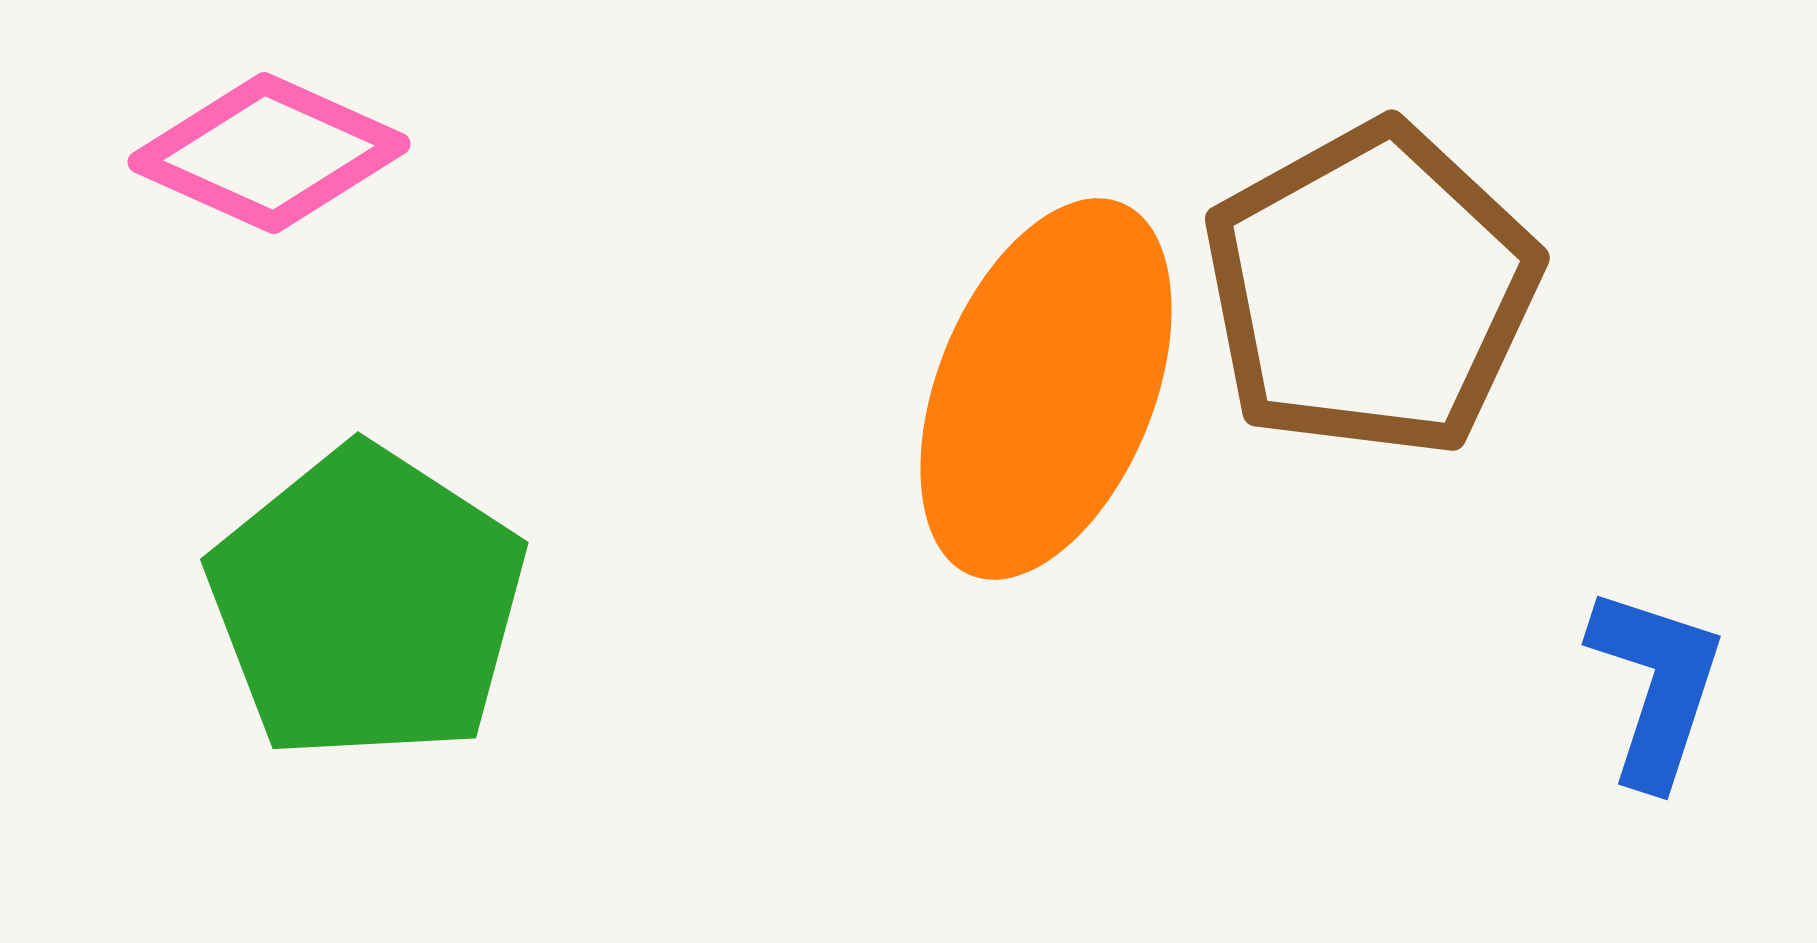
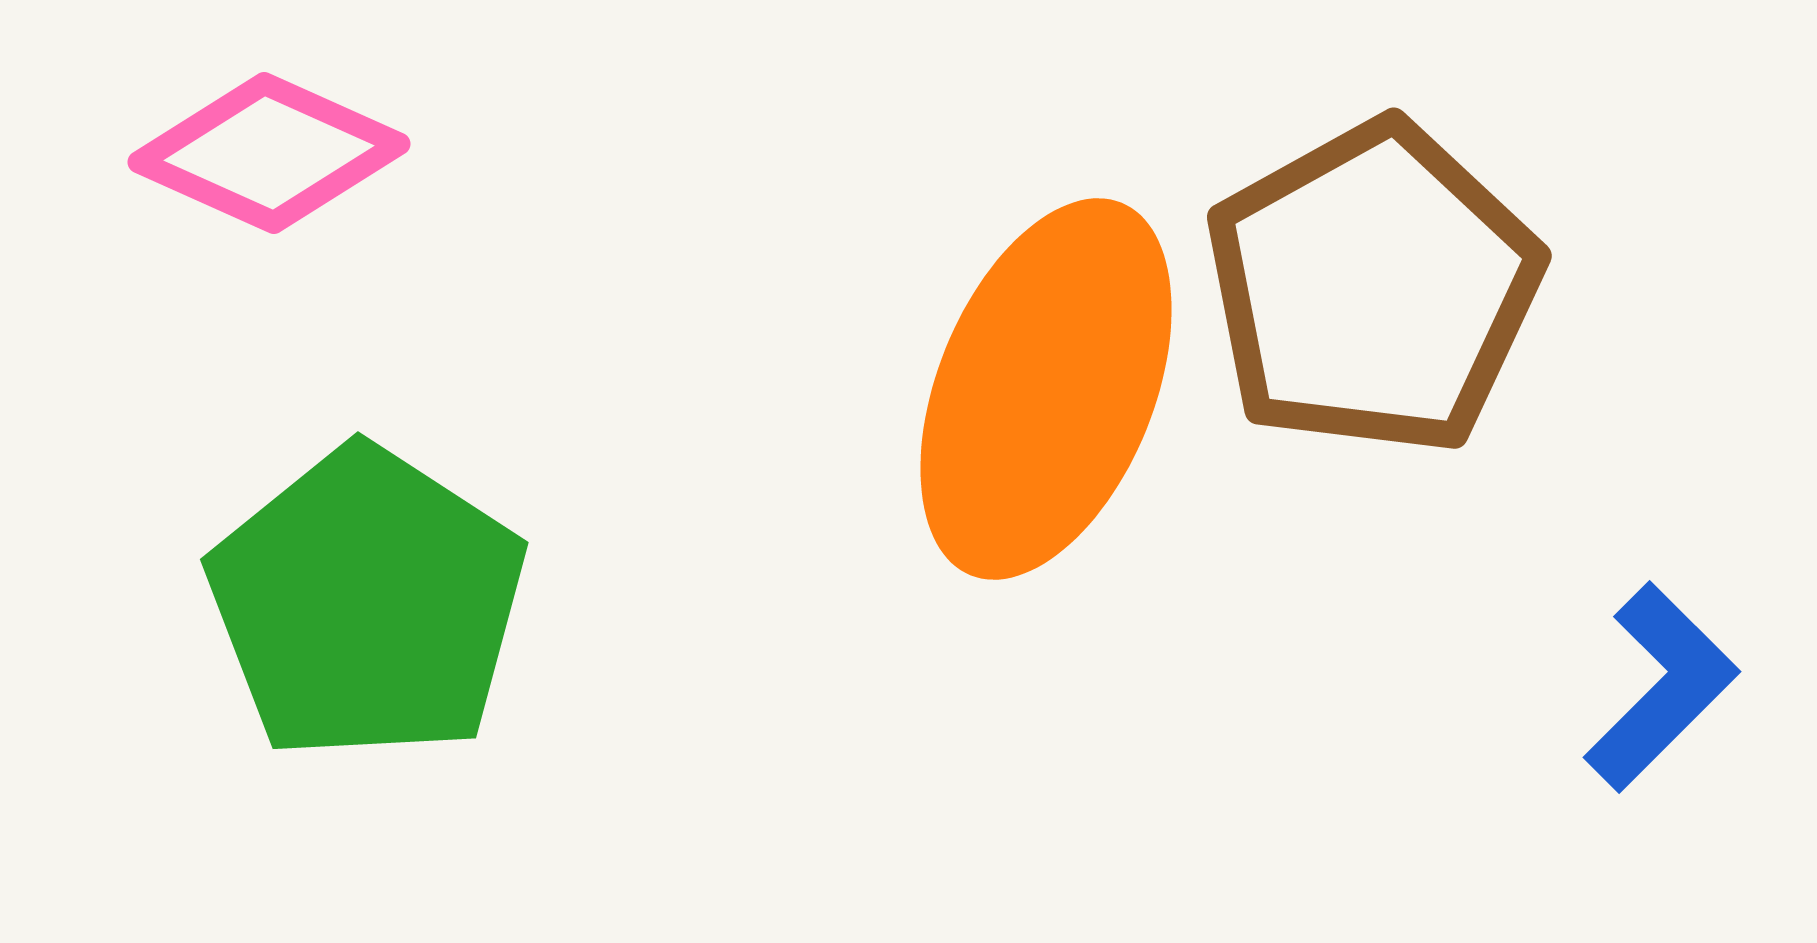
brown pentagon: moved 2 px right, 2 px up
blue L-shape: moved 5 px right, 1 px down; rotated 27 degrees clockwise
